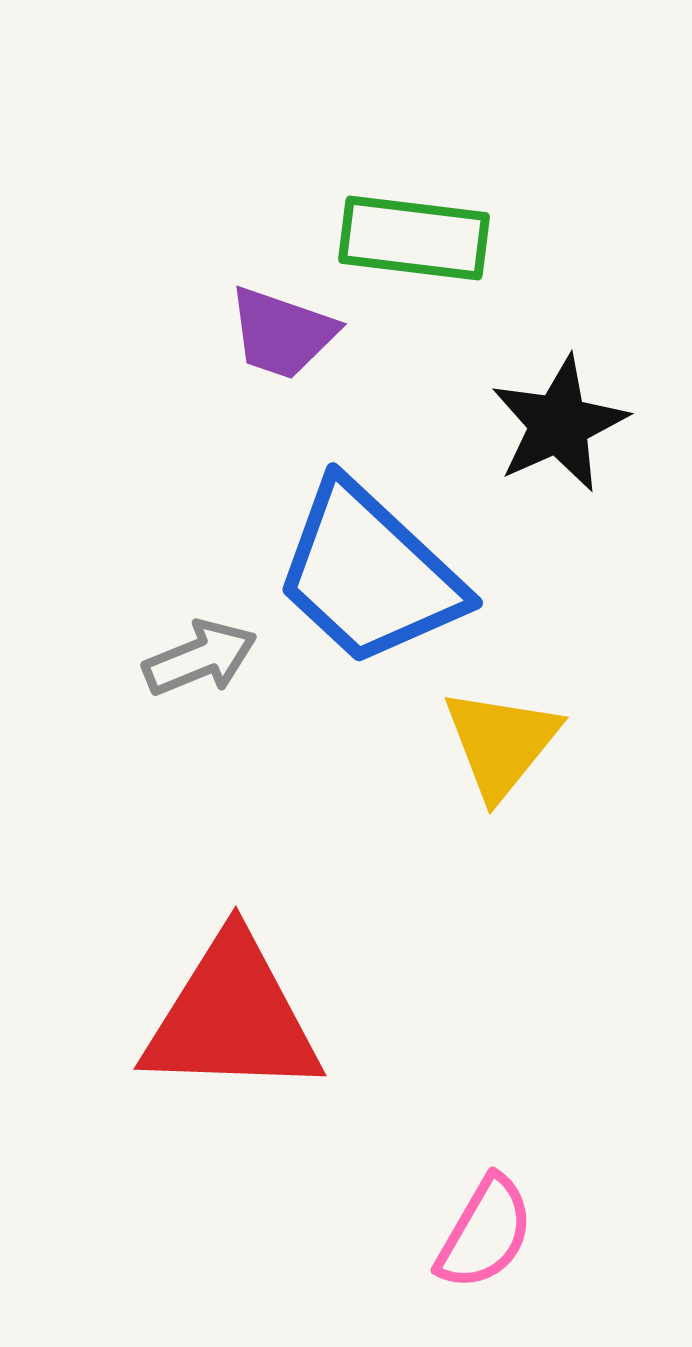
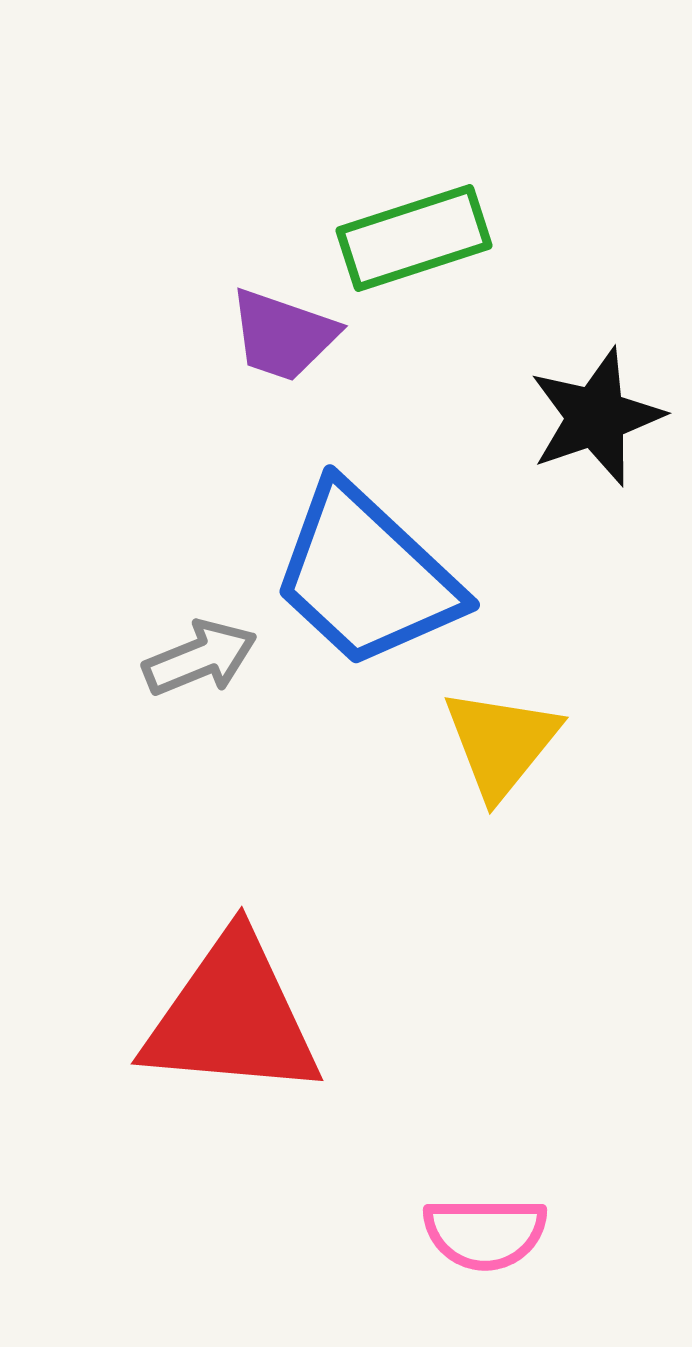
green rectangle: rotated 25 degrees counterclockwise
purple trapezoid: moved 1 px right, 2 px down
black star: moved 37 px right, 7 px up; rotated 5 degrees clockwise
blue trapezoid: moved 3 px left, 2 px down
red triangle: rotated 3 degrees clockwise
pink semicircle: rotated 60 degrees clockwise
